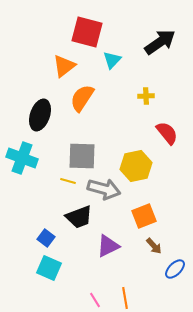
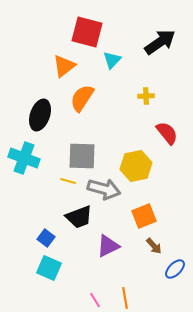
cyan cross: moved 2 px right
